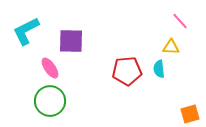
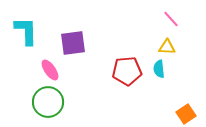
pink line: moved 9 px left, 2 px up
cyan L-shape: rotated 116 degrees clockwise
purple square: moved 2 px right, 2 px down; rotated 8 degrees counterclockwise
yellow triangle: moved 4 px left
pink ellipse: moved 2 px down
green circle: moved 2 px left, 1 px down
orange square: moved 4 px left; rotated 18 degrees counterclockwise
